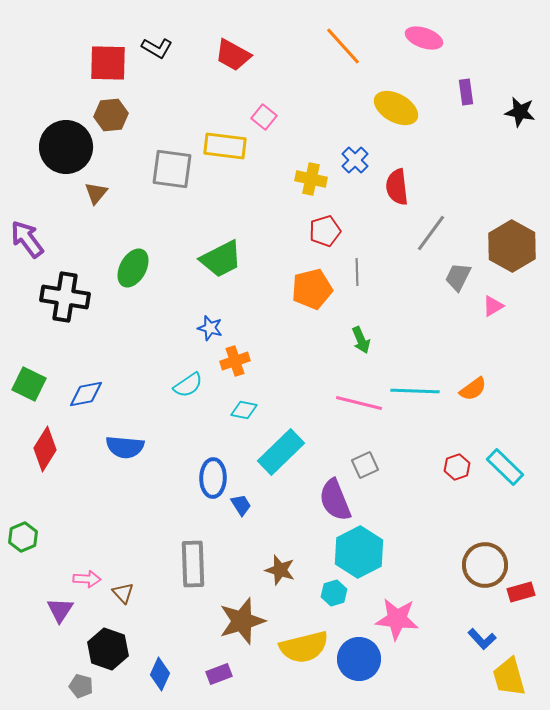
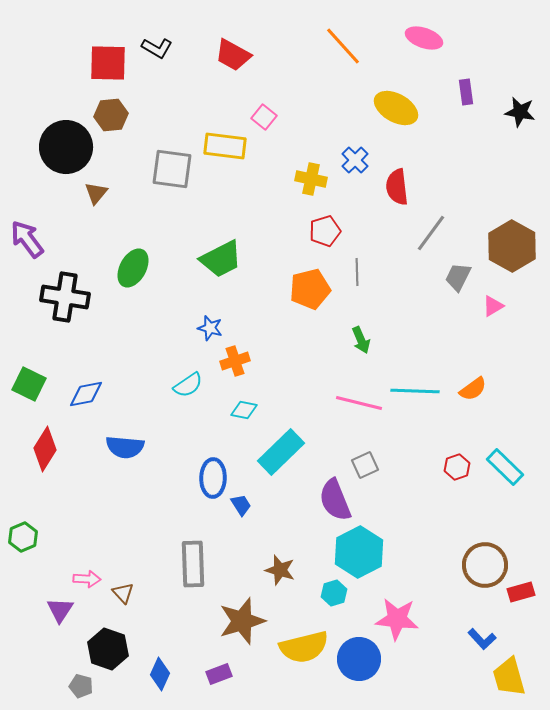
orange pentagon at (312, 289): moved 2 px left
